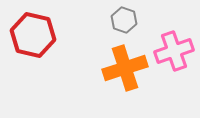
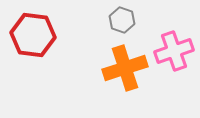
gray hexagon: moved 2 px left
red hexagon: rotated 6 degrees counterclockwise
